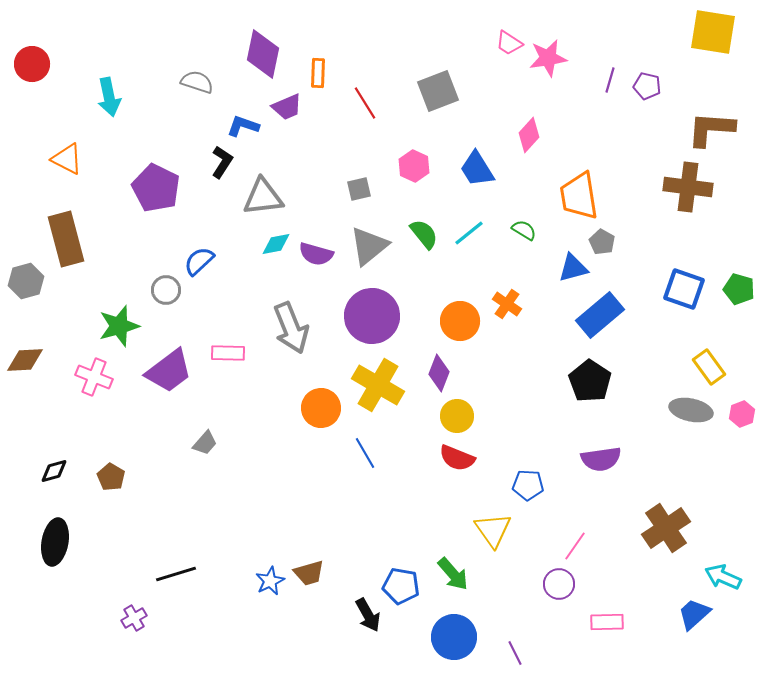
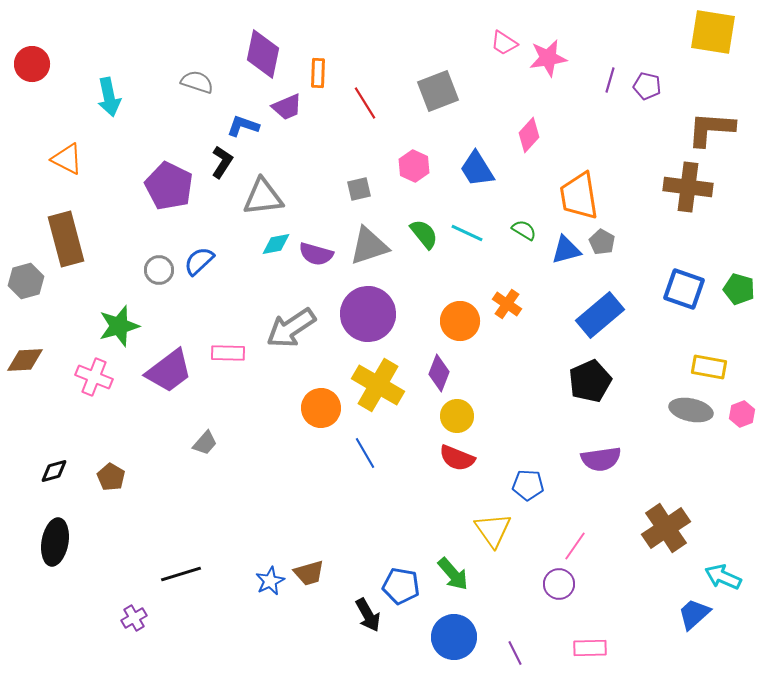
pink trapezoid at (509, 43): moved 5 px left
purple pentagon at (156, 188): moved 13 px right, 2 px up
cyan line at (469, 233): moved 2 px left; rotated 64 degrees clockwise
gray triangle at (369, 246): rotated 21 degrees clockwise
blue triangle at (573, 268): moved 7 px left, 18 px up
gray circle at (166, 290): moved 7 px left, 20 px up
purple circle at (372, 316): moved 4 px left, 2 px up
gray arrow at (291, 328): rotated 78 degrees clockwise
yellow rectangle at (709, 367): rotated 44 degrees counterclockwise
black pentagon at (590, 381): rotated 15 degrees clockwise
black line at (176, 574): moved 5 px right
pink rectangle at (607, 622): moved 17 px left, 26 px down
